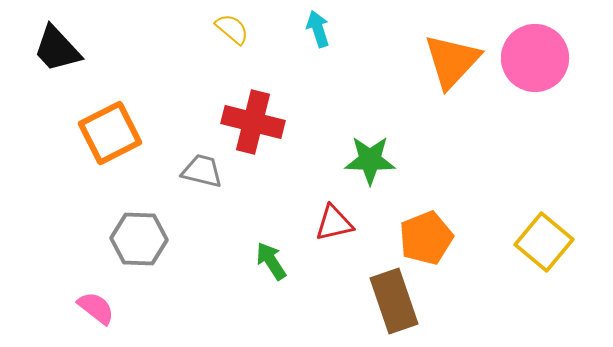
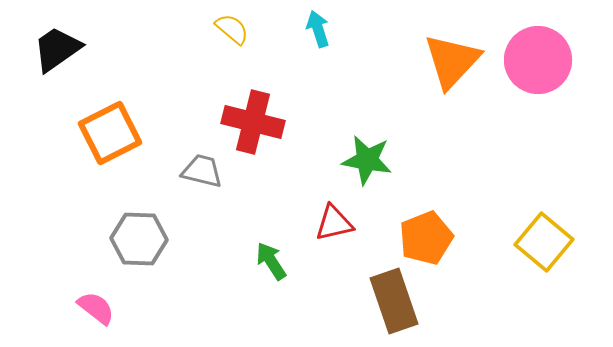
black trapezoid: rotated 98 degrees clockwise
pink circle: moved 3 px right, 2 px down
green star: moved 3 px left; rotated 9 degrees clockwise
